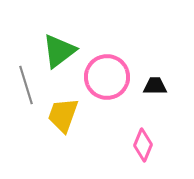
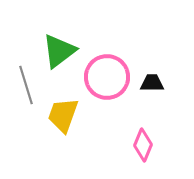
black trapezoid: moved 3 px left, 3 px up
